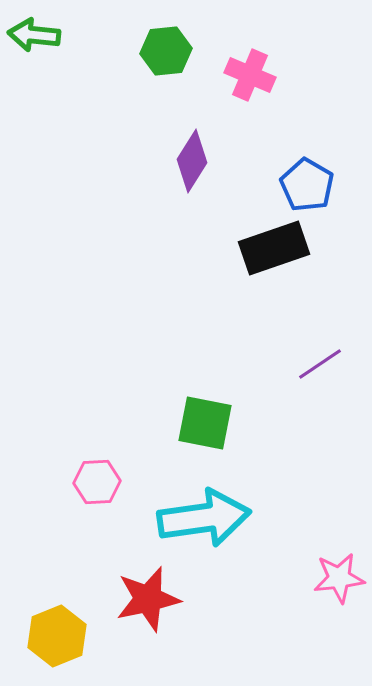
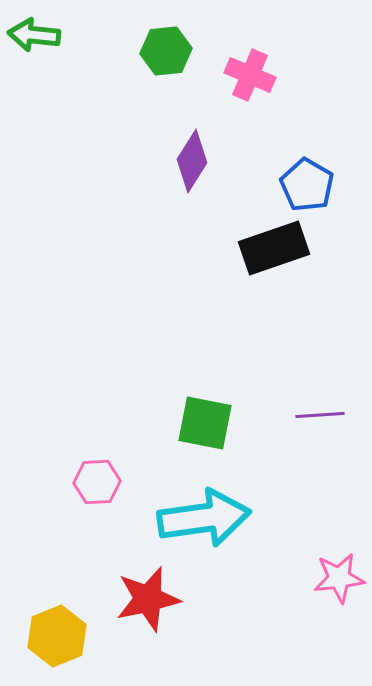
purple line: moved 51 px down; rotated 30 degrees clockwise
